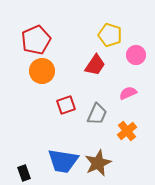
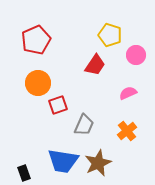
orange circle: moved 4 px left, 12 px down
red square: moved 8 px left
gray trapezoid: moved 13 px left, 11 px down
